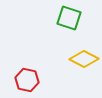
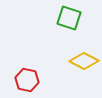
yellow diamond: moved 2 px down
